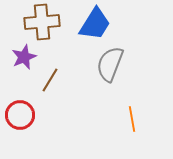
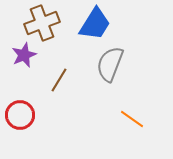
brown cross: moved 1 px down; rotated 16 degrees counterclockwise
purple star: moved 2 px up
brown line: moved 9 px right
orange line: rotated 45 degrees counterclockwise
